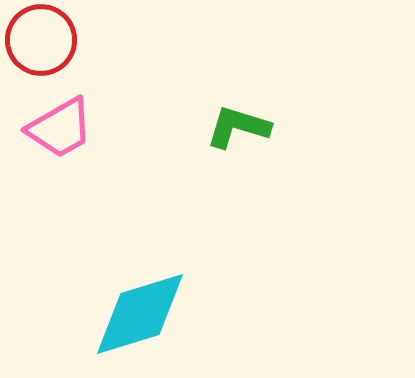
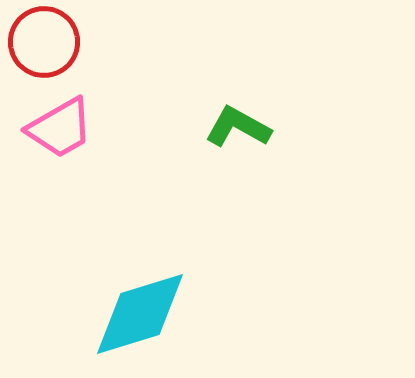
red circle: moved 3 px right, 2 px down
green L-shape: rotated 12 degrees clockwise
